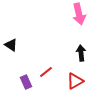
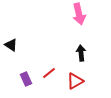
red line: moved 3 px right, 1 px down
purple rectangle: moved 3 px up
